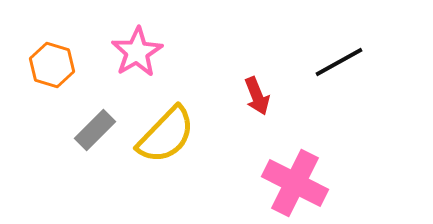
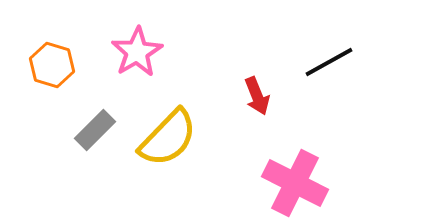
black line: moved 10 px left
yellow semicircle: moved 2 px right, 3 px down
